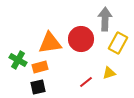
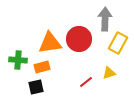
red circle: moved 2 px left
green cross: rotated 24 degrees counterclockwise
orange rectangle: moved 2 px right
black square: moved 2 px left
